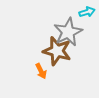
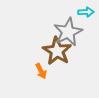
cyan arrow: moved 1 px left; rotated 14 degrees clockwise
brown star: rotated 16 degrees clockwise
